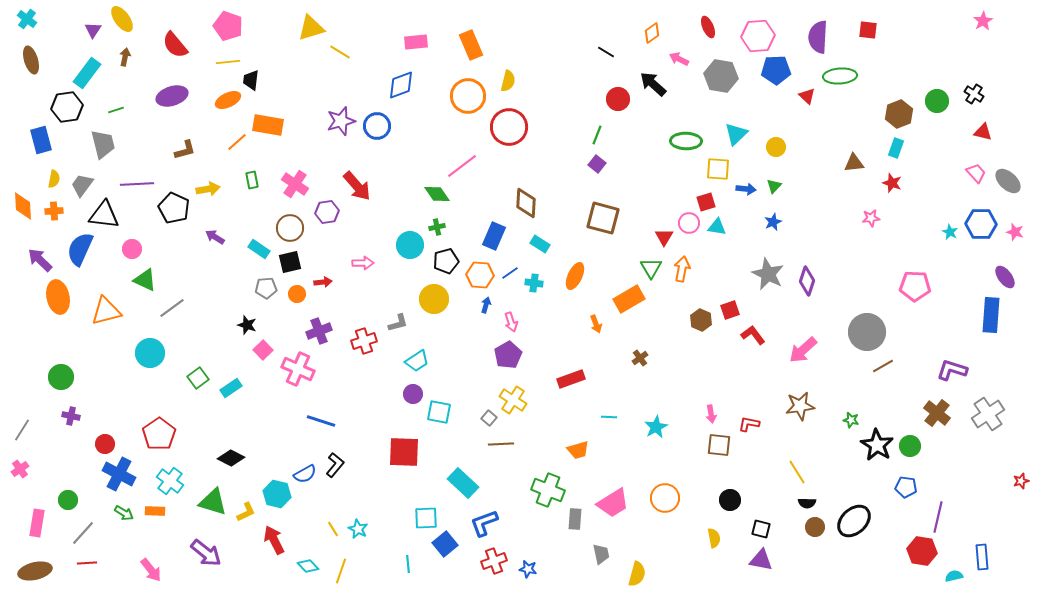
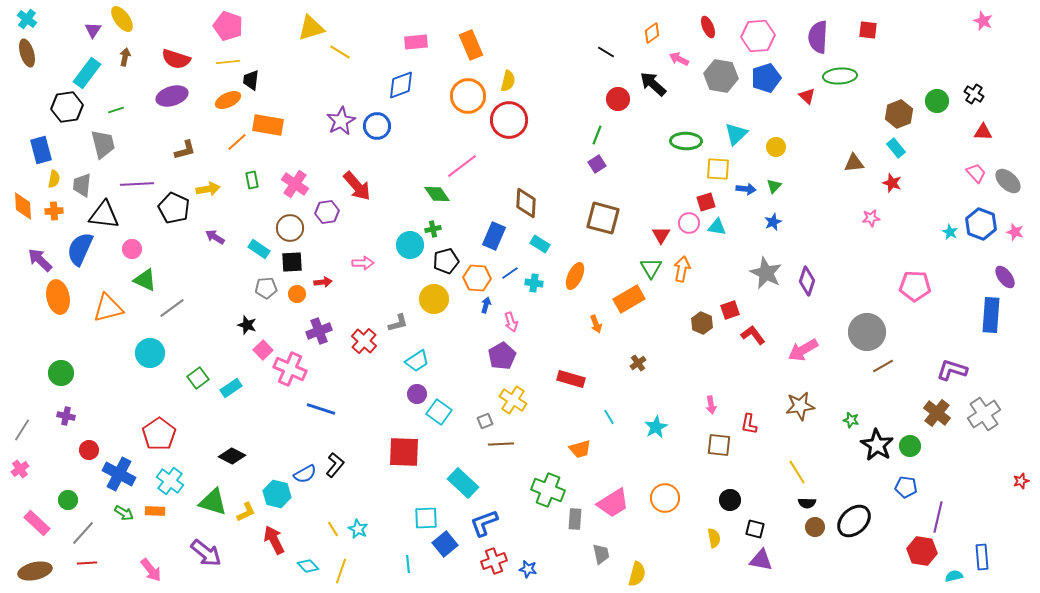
pink star at (983, 21): rotated 18 degrees counterclockwise
red semicircle at (175, 45): moved 1 px right, 14 px down; rotated 32 degrees counterclockwise
brown ellipse at (31, 60): moved 4 px left, 7 px up
blue pentagon at (776, 70): moved 10 px left, 8 px down; rotated 16 degrees counterclockwise
purple star at (341, 121): rotated 12 degrees counterclockwise
red circle at (509, 127): moved 7 px up
red triangle at (983, 132): rotated 12 degrees counterclockwise
blue rectangle at (41, 140): moved 10 px down
cyan rectangle at (896, 148): rotated 60 degrees counterclockwise
purple square at (597, 164): rotated 18 degrees clockwise
gray trapezoid at (82, 185): rotated 30 degrees counterclockwise
blue hexagon at (981, 224): rotated 20 degrees clockwise
green cross at (437, 227): moved 4 px left, 2 px down
red triangle at (664, 237): moved 3 px left, 2 px up
black square at (290, 262): moved 2 px right; rotated 10 degrees clockwise
gray star at (768, 274): moved 2 px left, 1 px up
orange hexagon at (480, 275): moved 3 px left, 3 px down
orange triangle at (106, 311): moved 2 px right, 3 px up
brown hexagon at (701, 320): moved 1 px right, 3 px down
red cross at (364, 341): rotated 30 degrees counterclockwise
pink arrow at (803, 350): rotated 12 degrees clockwise
purple pentagon at (508, 355): moved 6 px left, 1 px down
brown cross at (640, 358): moved 2 px left, 5 px down
pink cross at (298, 369): moved 8 px left
green circle at (61, 377): moved 4 px up
red rectangle at (571, 379): rotated 36 degrees clockwise
purple circle at (413, 394): moved 4 px right
cyan square at (439, 412): rotated 25 degrees clockwise
pink arrow at (711, 414): moved 9 px up
gray cross at (988, 414): moved 4 px left
purple cross at (71, 416): moved 5 px left
cyan line at (609, 417): rotated 56 degrees clockwise
gray square at (489, 418): moved 4 px left, 3 px down; rotated 28 degrees clockwise
blue line at (321, 421): moved 12 px up
red L-shape at (749, 424): rotated 90 degrees counterclockwise
red circle at (105, 444): moved 16 px left, 6 px down
orange trapezoid at (578, 450): moved 2 px right, 1 px up
black diamond at (231, 458): moved 1 px right, 2 px up
pink rectangle at (37, 523): rotated 56 degrees counterclockwise
black square at (761, 529): moved 6 px left
